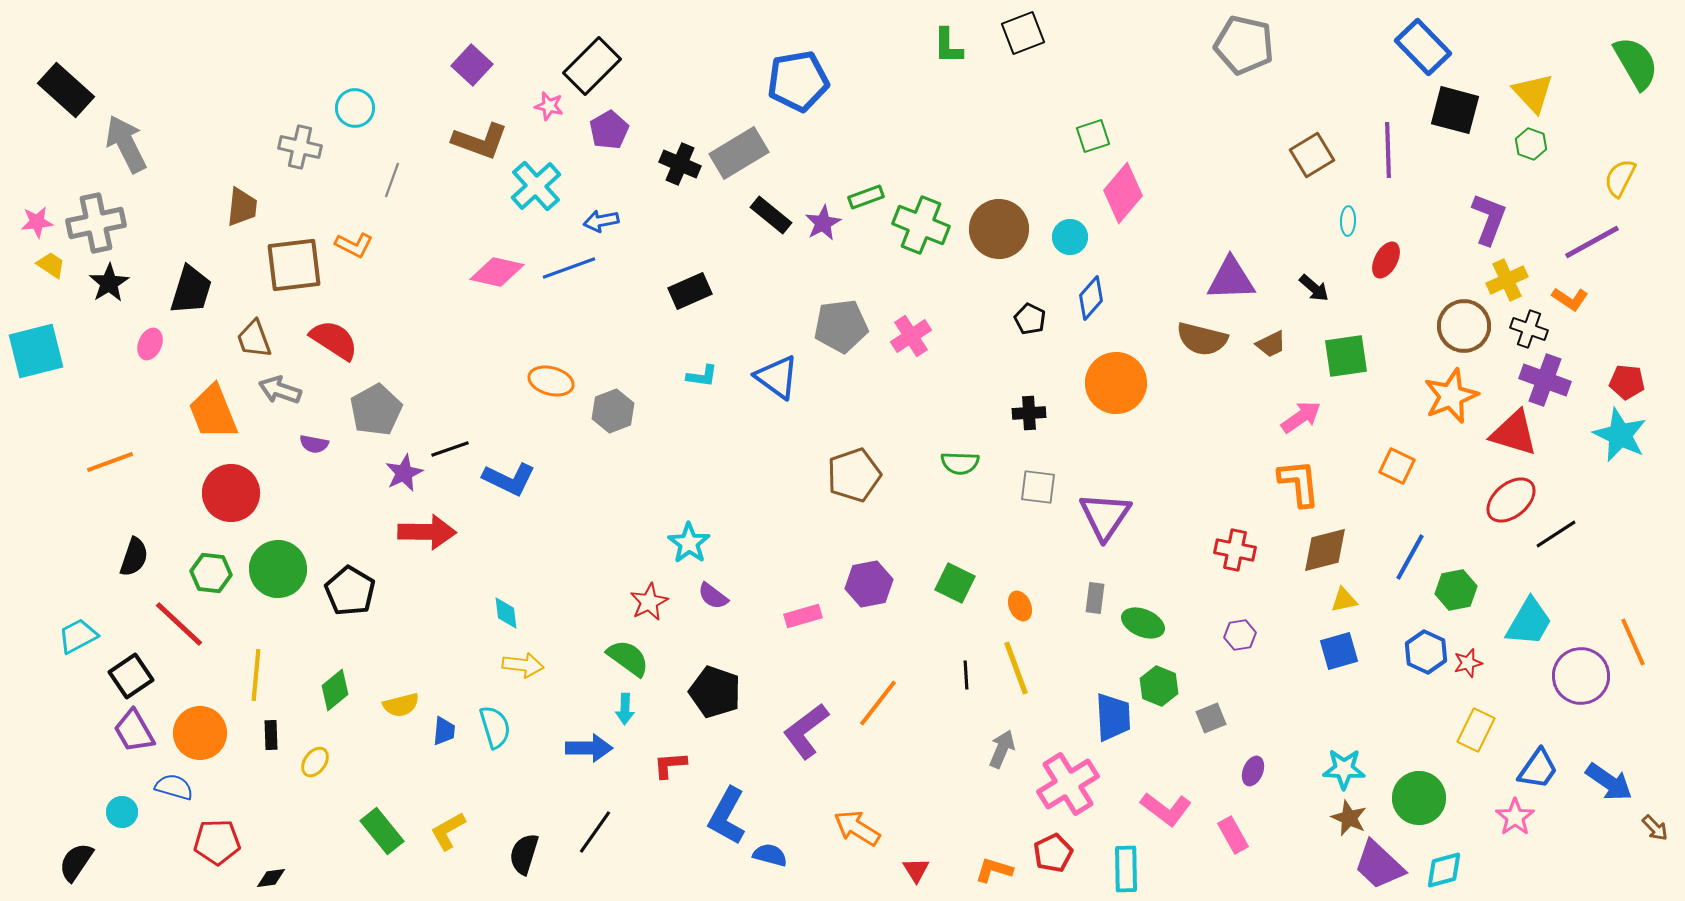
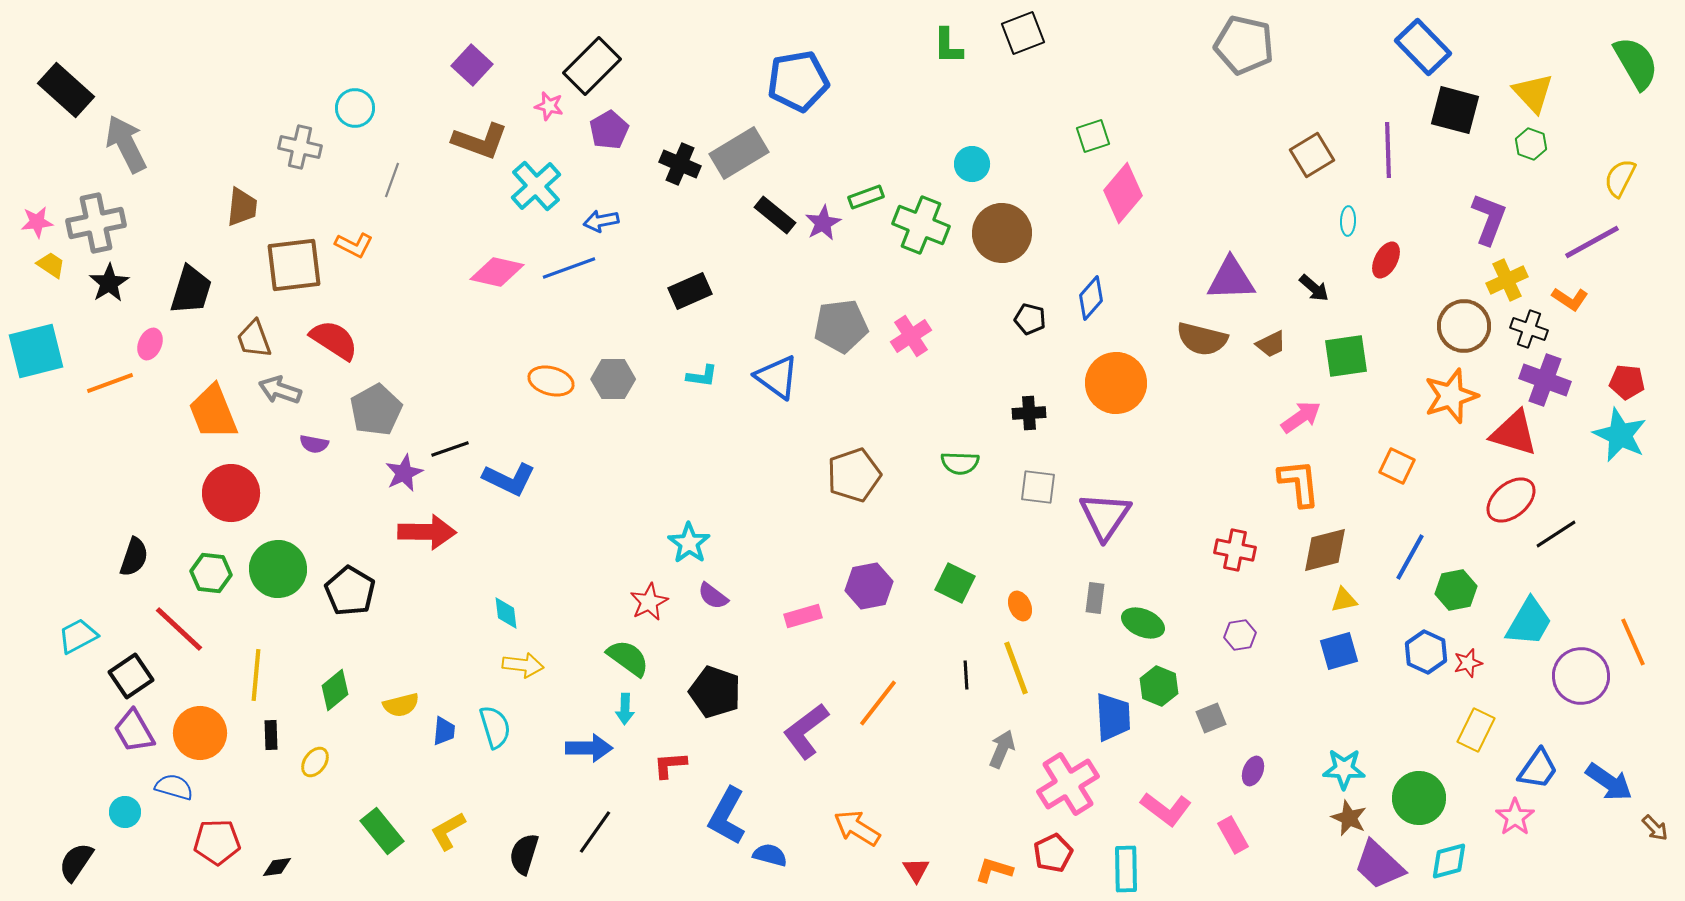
black rectangle at (771, 215): moved 4 px right
brown circle at (999, 229): moved 3 px right, 4 px down
cyan circle at (1070, 237): moved 98 px left, 73 px up
black pentagon at (1030, 319): rotated 12 degrees counterclockwise
orange star at (1451, 396): rotated 4 degrees clockwise
gray hexagon at (613, 411): moved 32 px up; rotated 21 degrees clockwise
orange line at (110, 462): moved 79 px up
purple hexagon at (869, 584): moved 2 px down
red line at (179, 624): moved 5 px down
cyan circle at (122, 812): moved 3 px right
cyan diamond at (1444, 870): moved 5 px right, 9 px up
black diamond at (271, 878): moved 6 px right, 11 px up
